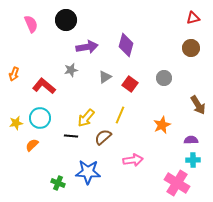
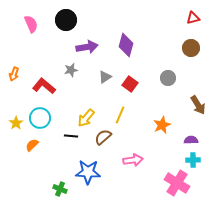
gray circle: moved 4 px right
yellow star: rotated 24 degrees counterclockwise
green cross: moved 2 px right, 6 px down
